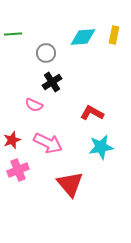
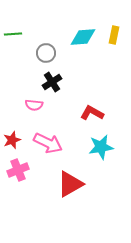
pink semicircle: rotated 18 degrees counterclockwise
red triangle: rotated 40 degrees clockwise
